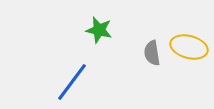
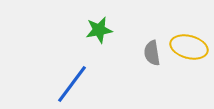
green star: rotated 24 degrees counterclockwise
blue line: moved 2 px down
